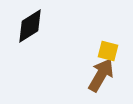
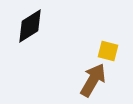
brown arrow: moved 8 px left, 5 px down
